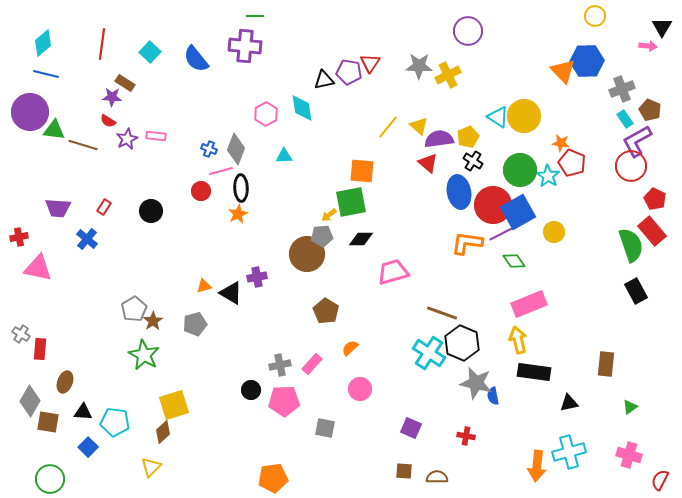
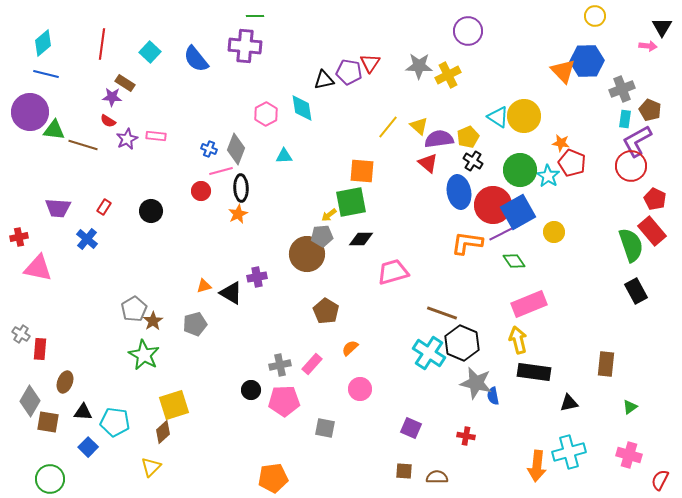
cyan rectangle at (625, 119): rotated 42 degrees clockwise
